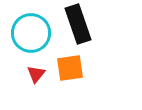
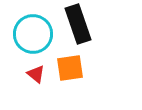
cyan circle: moved 2 px right, 1 px down
red triangle: rotated 30 degrees counterclockwise
